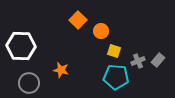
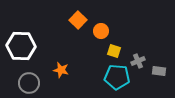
gray rectangle: moved 1 px right, 11 px down; rotated 56 degrees clockwise
cyan pentagon: moved 1 px right
